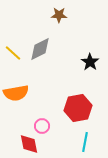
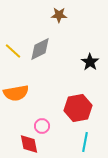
yellow line: moved 2 px up
